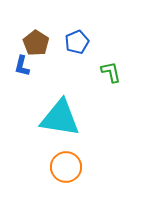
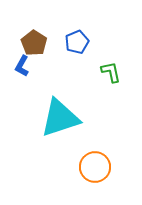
brown pentagon: moved 2 px left
blue L-shape: rotated 15 degrees clockwise
cyan triangle: rotated 27 degrees counterclockwise
orange circle: moved 29 px right
